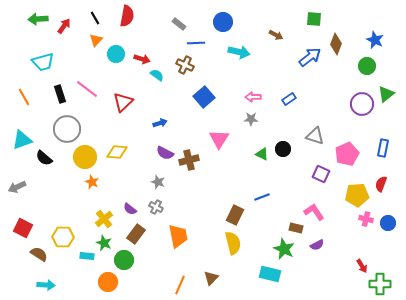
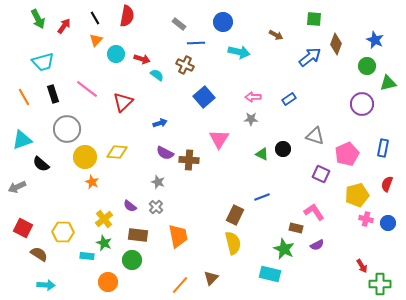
green arrow at (38, 19): rotated 114 degrees counterclockwise
black rectangle at (60, 94): moved 7 px left
green triangle at (386, 94): moved 2 px right, 11 px up; rotated 24 degrees clockwise
black semicircle at (44, 158): moved 3 px left, 6 px down
brown cross at (189, 160): rotated 18 degrees clockwise
red semicircle at (381, 184): moved 6 px right
yellow pentagon at (357, 195): rotated 10 degrees counterclockwise
gray cross at (156, 207): rotated 16 degrees clockwise
purple semicircle at (130, 209): moved 3 px up
brown rectangle at (136, 234): moved 2 px right, 1 px down; rotated 60 degrees clockwise
yellow hexagon at (63, 237): moved 5 px up
green circle at (124, 260): moved 8 px right
orange line at (180, 285): rotated 18 degrees clockwise
